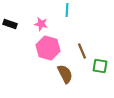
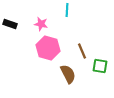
brown semicircle: moved 3 px right
